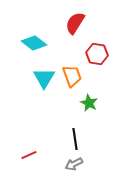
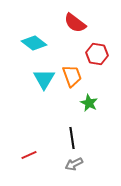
red semicircle: rotated 85 degrees counterclockwise
cyan triangle: moved 1 px down
black line: moved 3 px left, 1 px up
